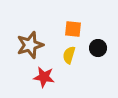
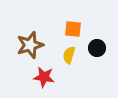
black circle: moved 1 px left
